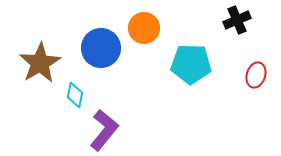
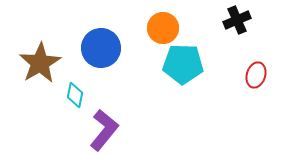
orange circle: moved 19 px right
cyan pentagon: moved 8 px left
